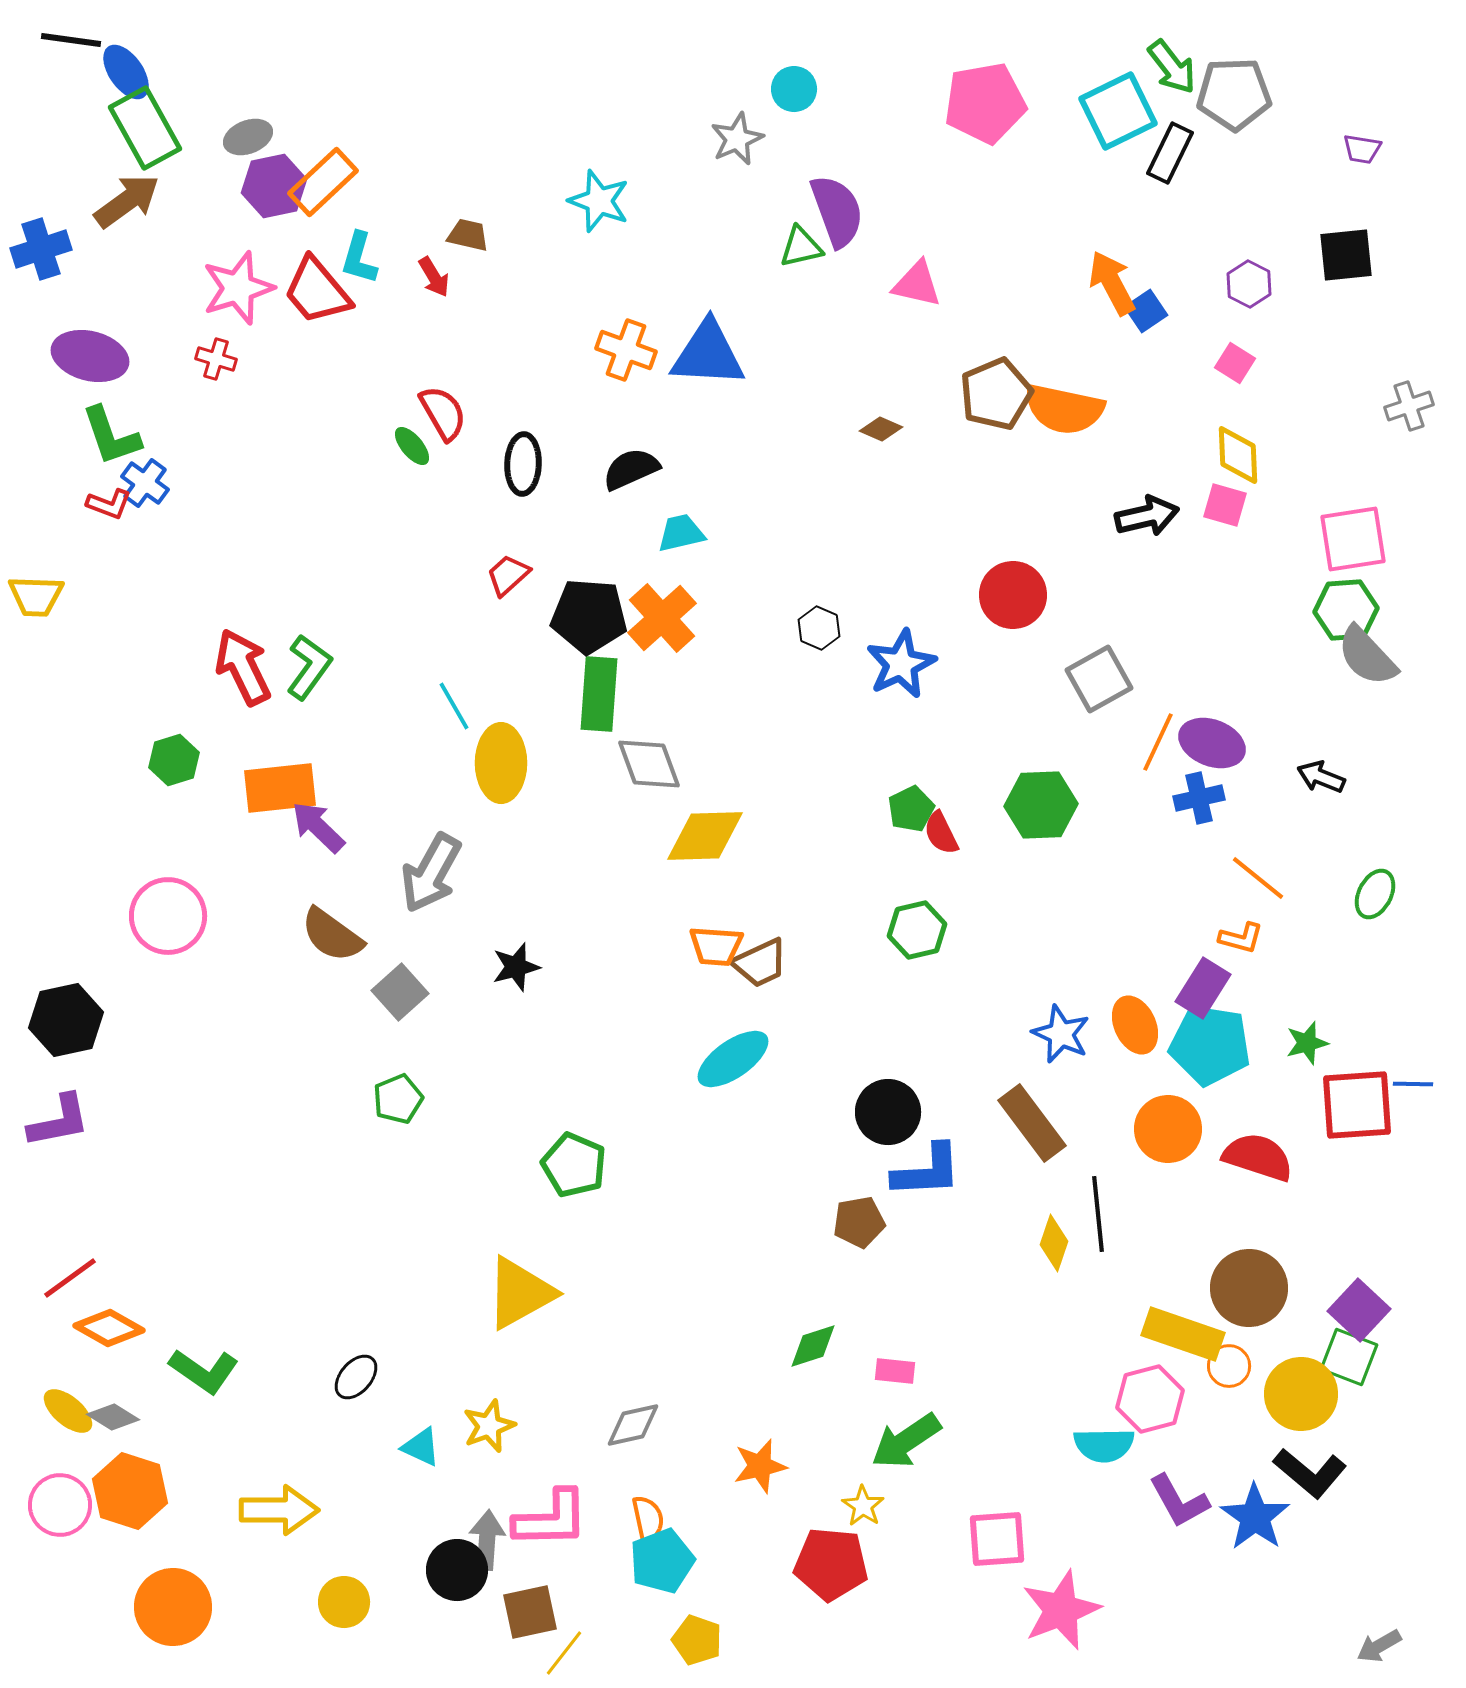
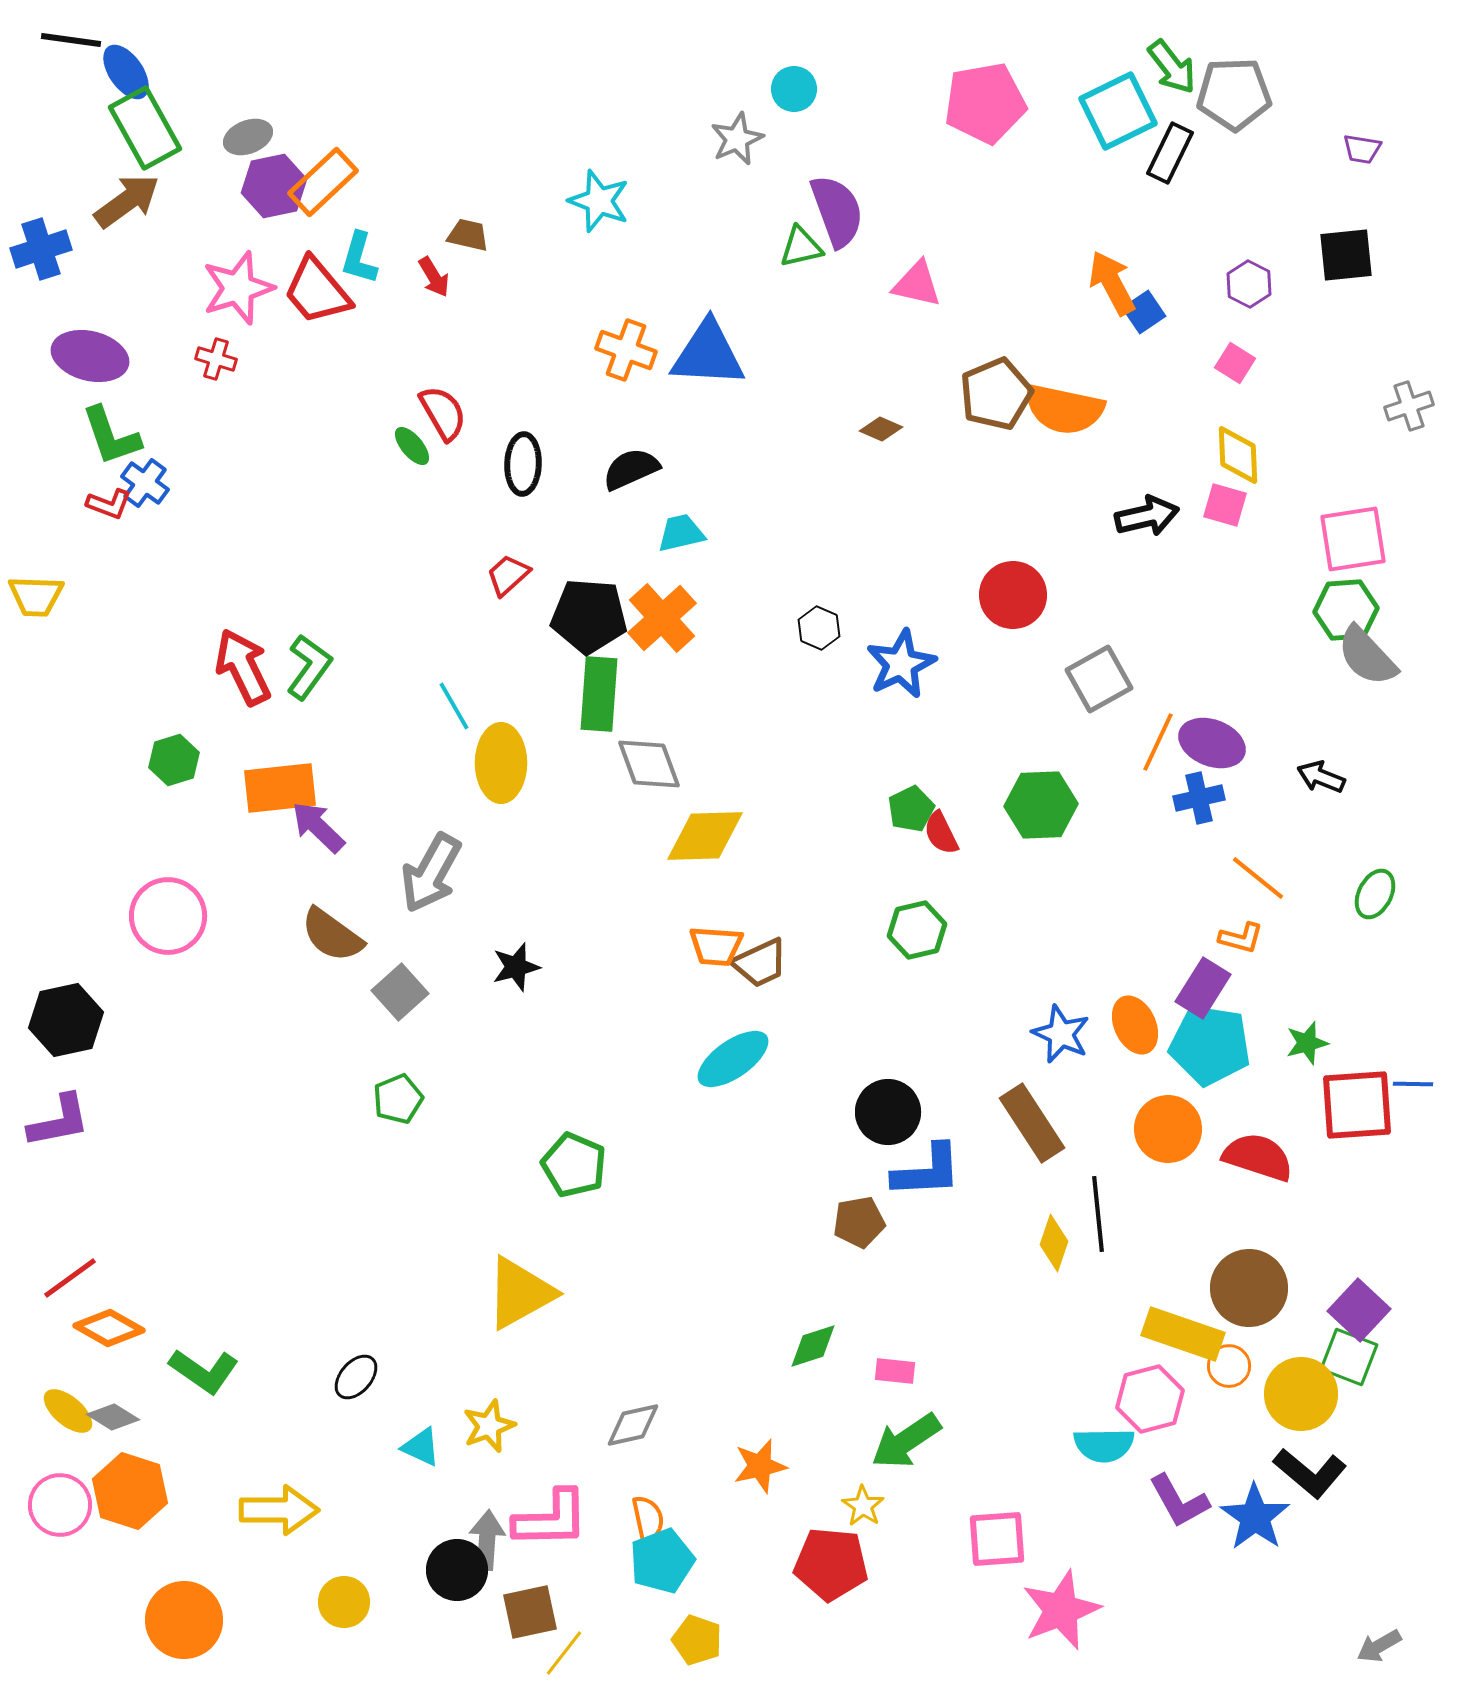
blue square at (1146, 311): moved 2 px left, 1 px down
brown rectangle at (1032, 1123): rotated 4 degrees clockwise
orange circle at (173, 1607): moved 11 px right, 13 px down
